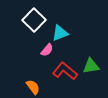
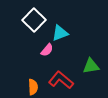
red L-shape: moved 4 px left, 9 px down
orange semicircle: rotated 35 degrees clockwise
